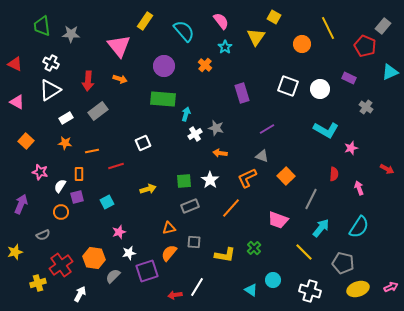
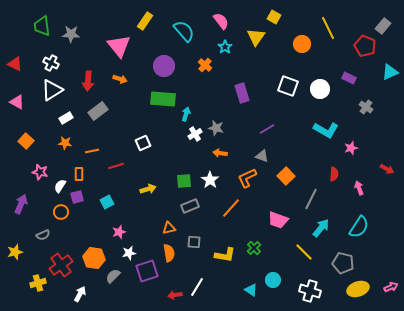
white triangle at (50, 90): moved 2 px right
orange semicircle at (169, 253): rotated 132 degrees clockwise
